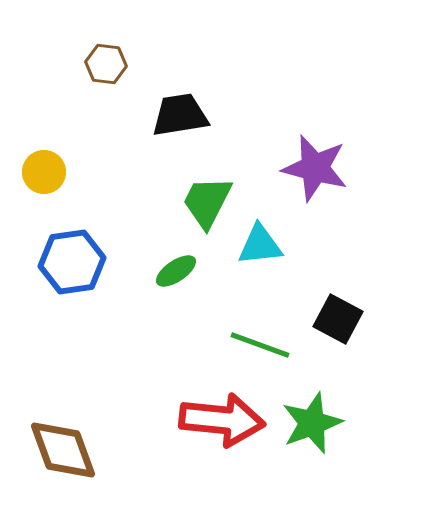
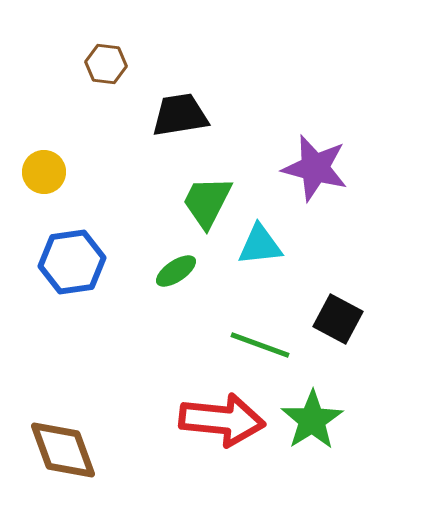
green star: moved 3 px up; rotated 12 degrees counterclockwise
